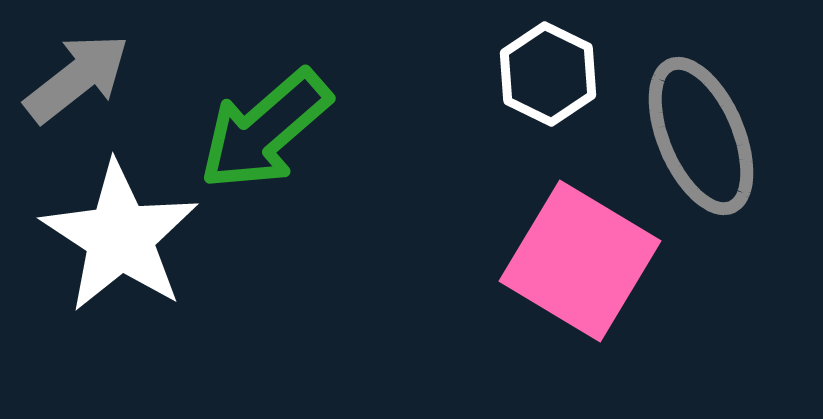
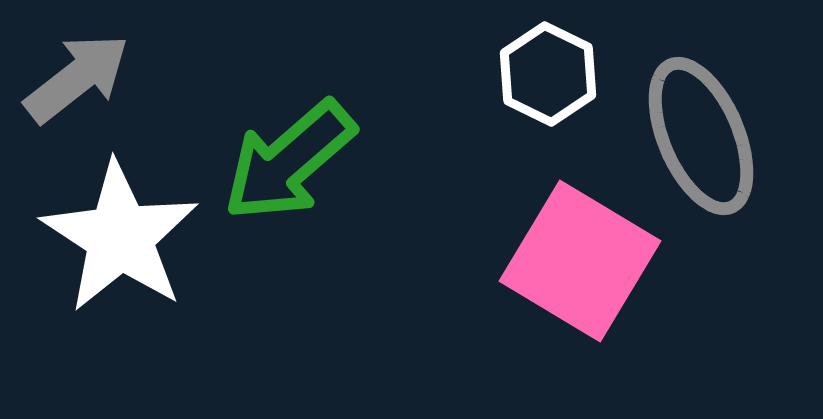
green arrow: moved 24 px right, 31 px down
